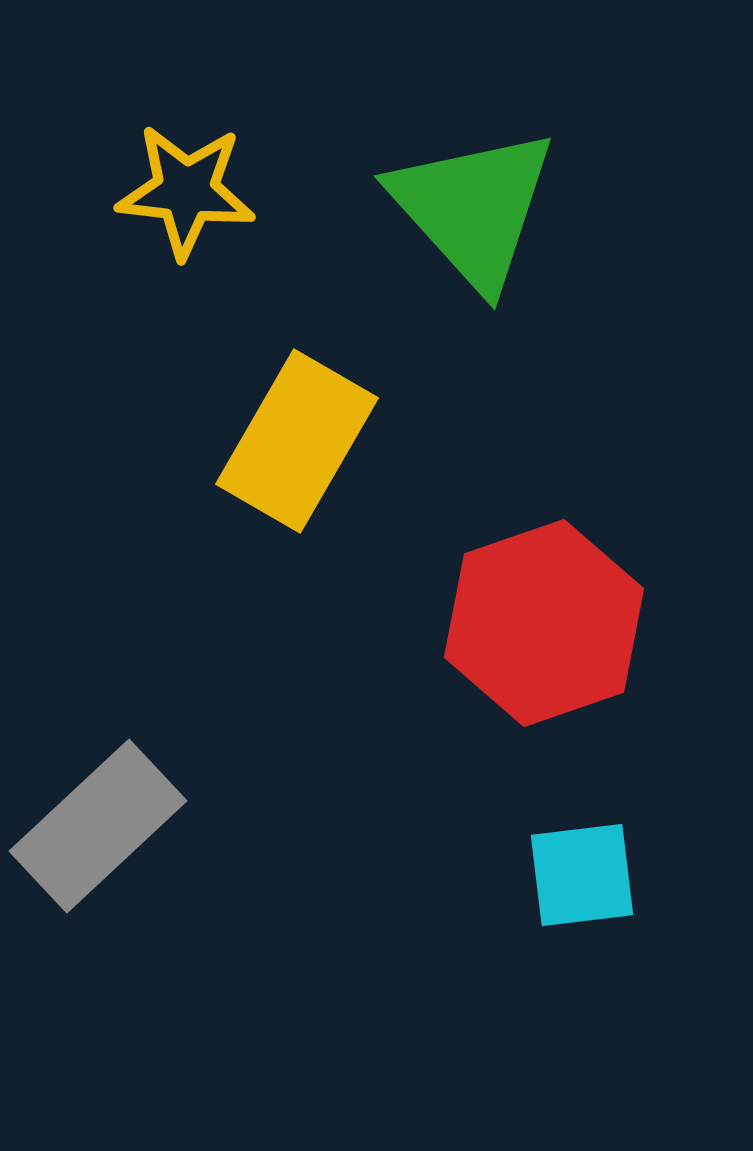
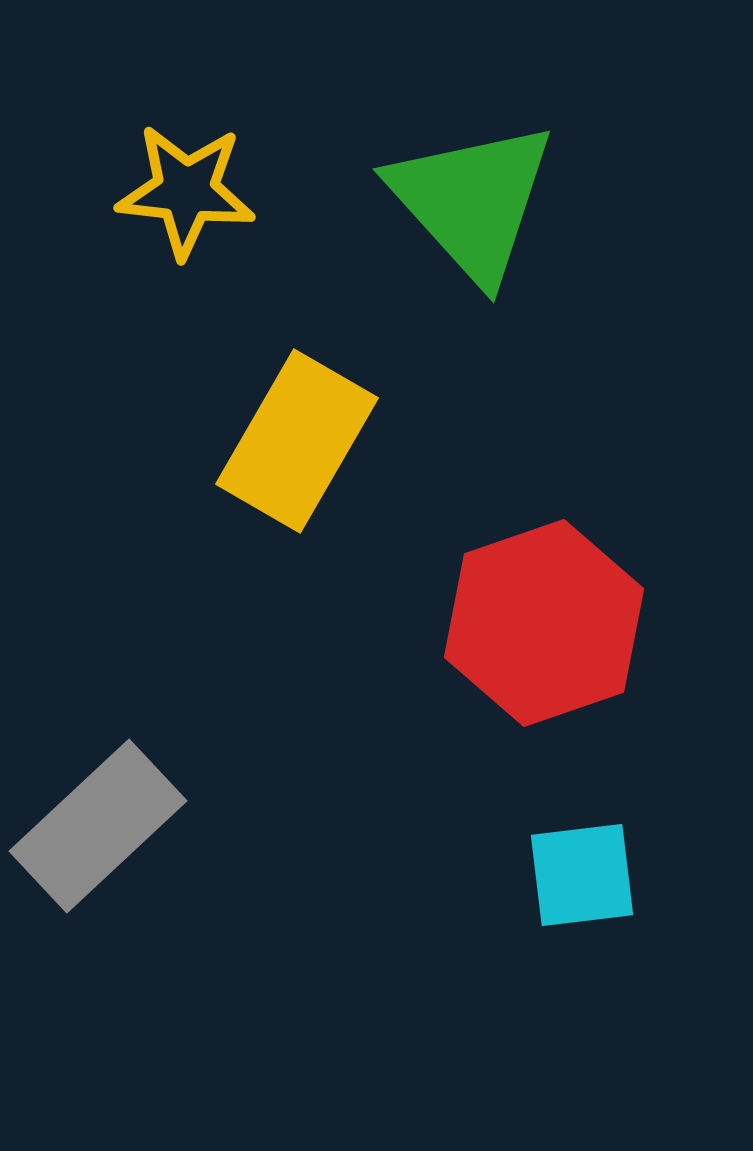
green triangle: moved 1 px left, 7 px up
